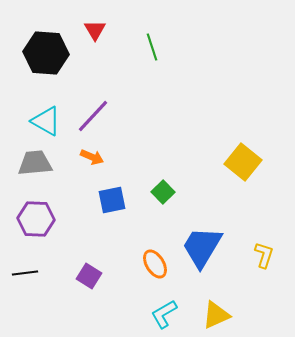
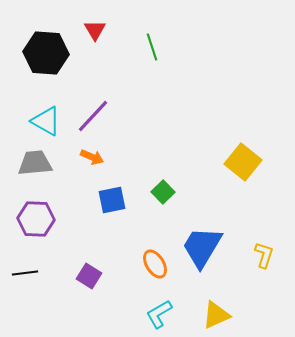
cyan L-shape: moved 5 px left
